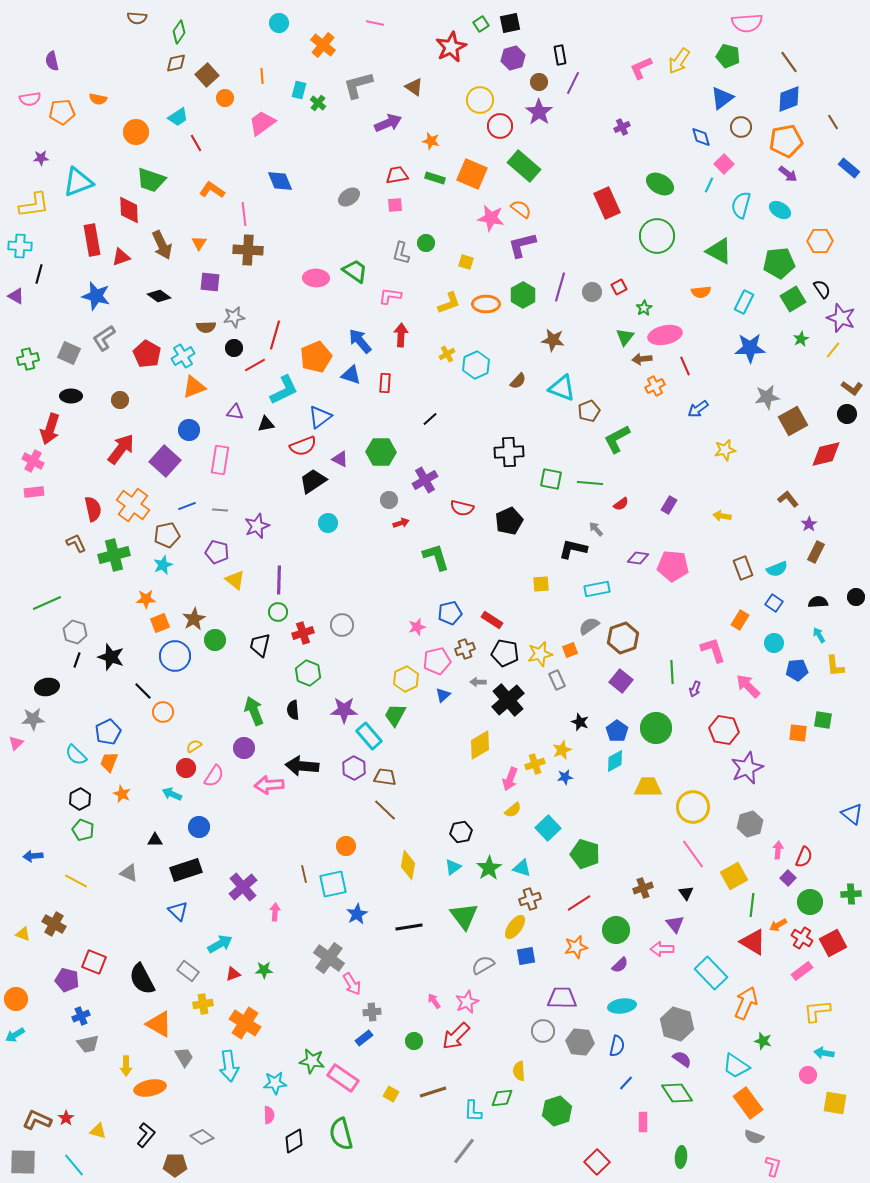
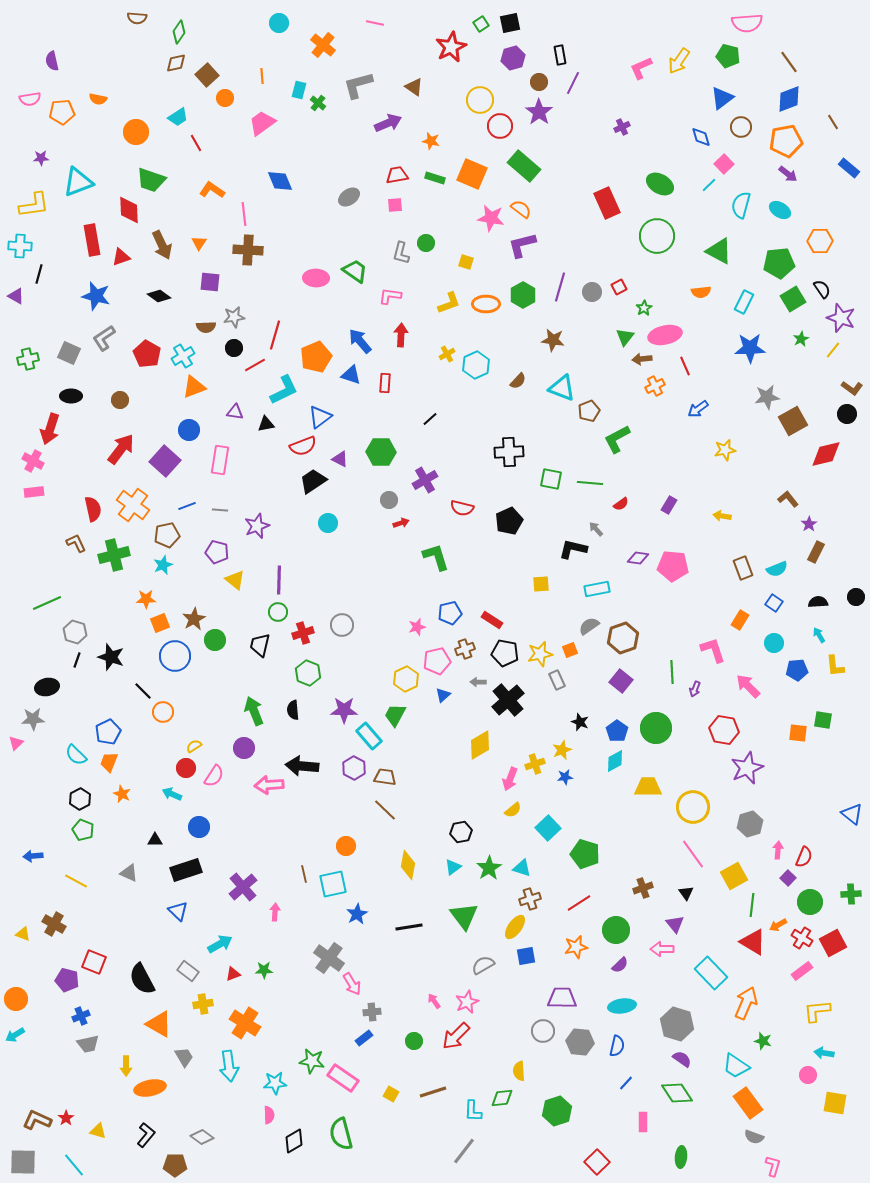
cyan line at (709, 185): rotated 21 degrees clockwise
